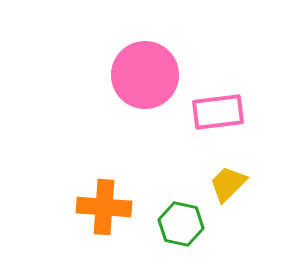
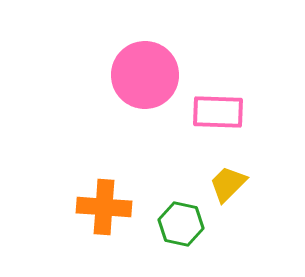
pink rectangle: rotated 9 degrees clockwise
